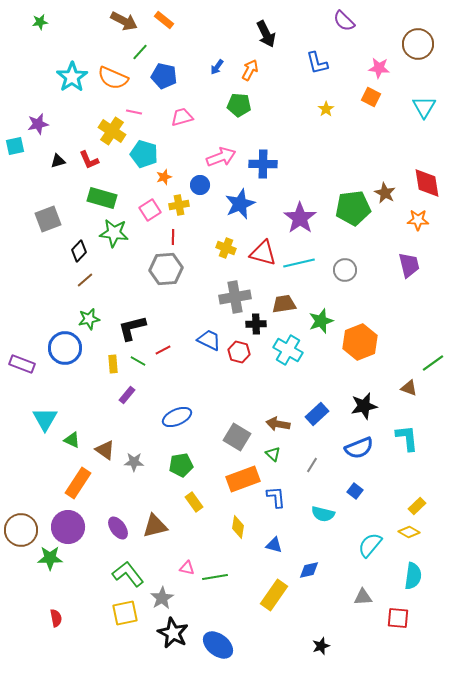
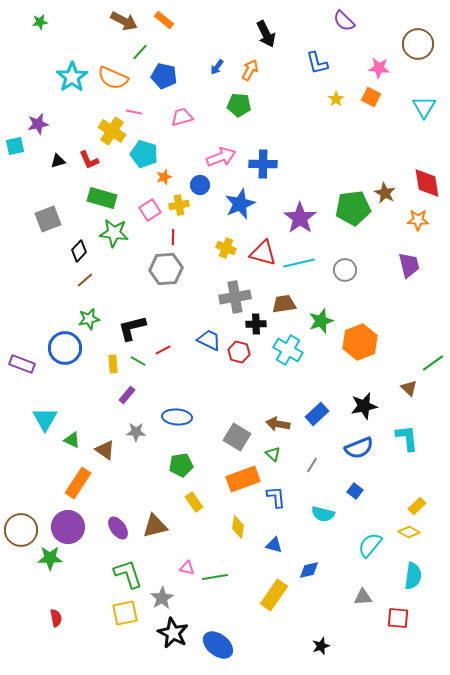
yellow star at (326, 109): moved 10 px right, 10 px up
brown triangle at (409, 388): rotated 24 degrees clockwise
blue ellipse at (177, 417): rotated 28 degrees clockwise
gray star at (134, 462): moved 2 px right, 30 px up
green L-shape at (128, 574): rotated 20 degrees clockwise
